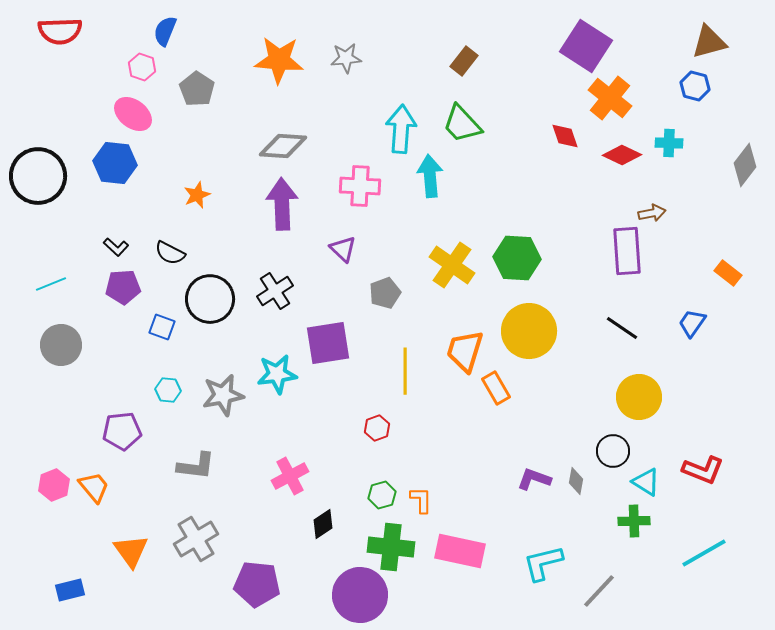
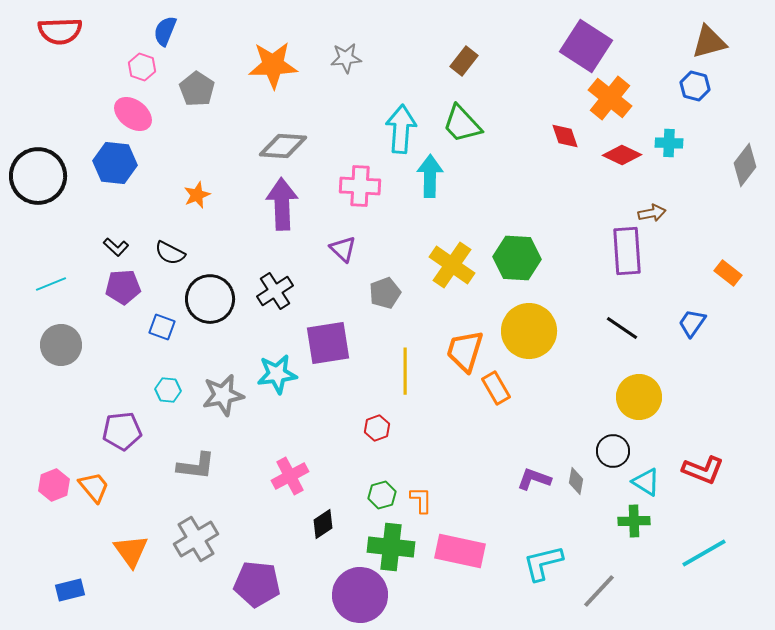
orange star at (279, 60): moved 6 px left, 5 px down; rotated 6 degrees counterclockwise
cyan arrow at (430, 176): rotated 6 degrees clockwise
